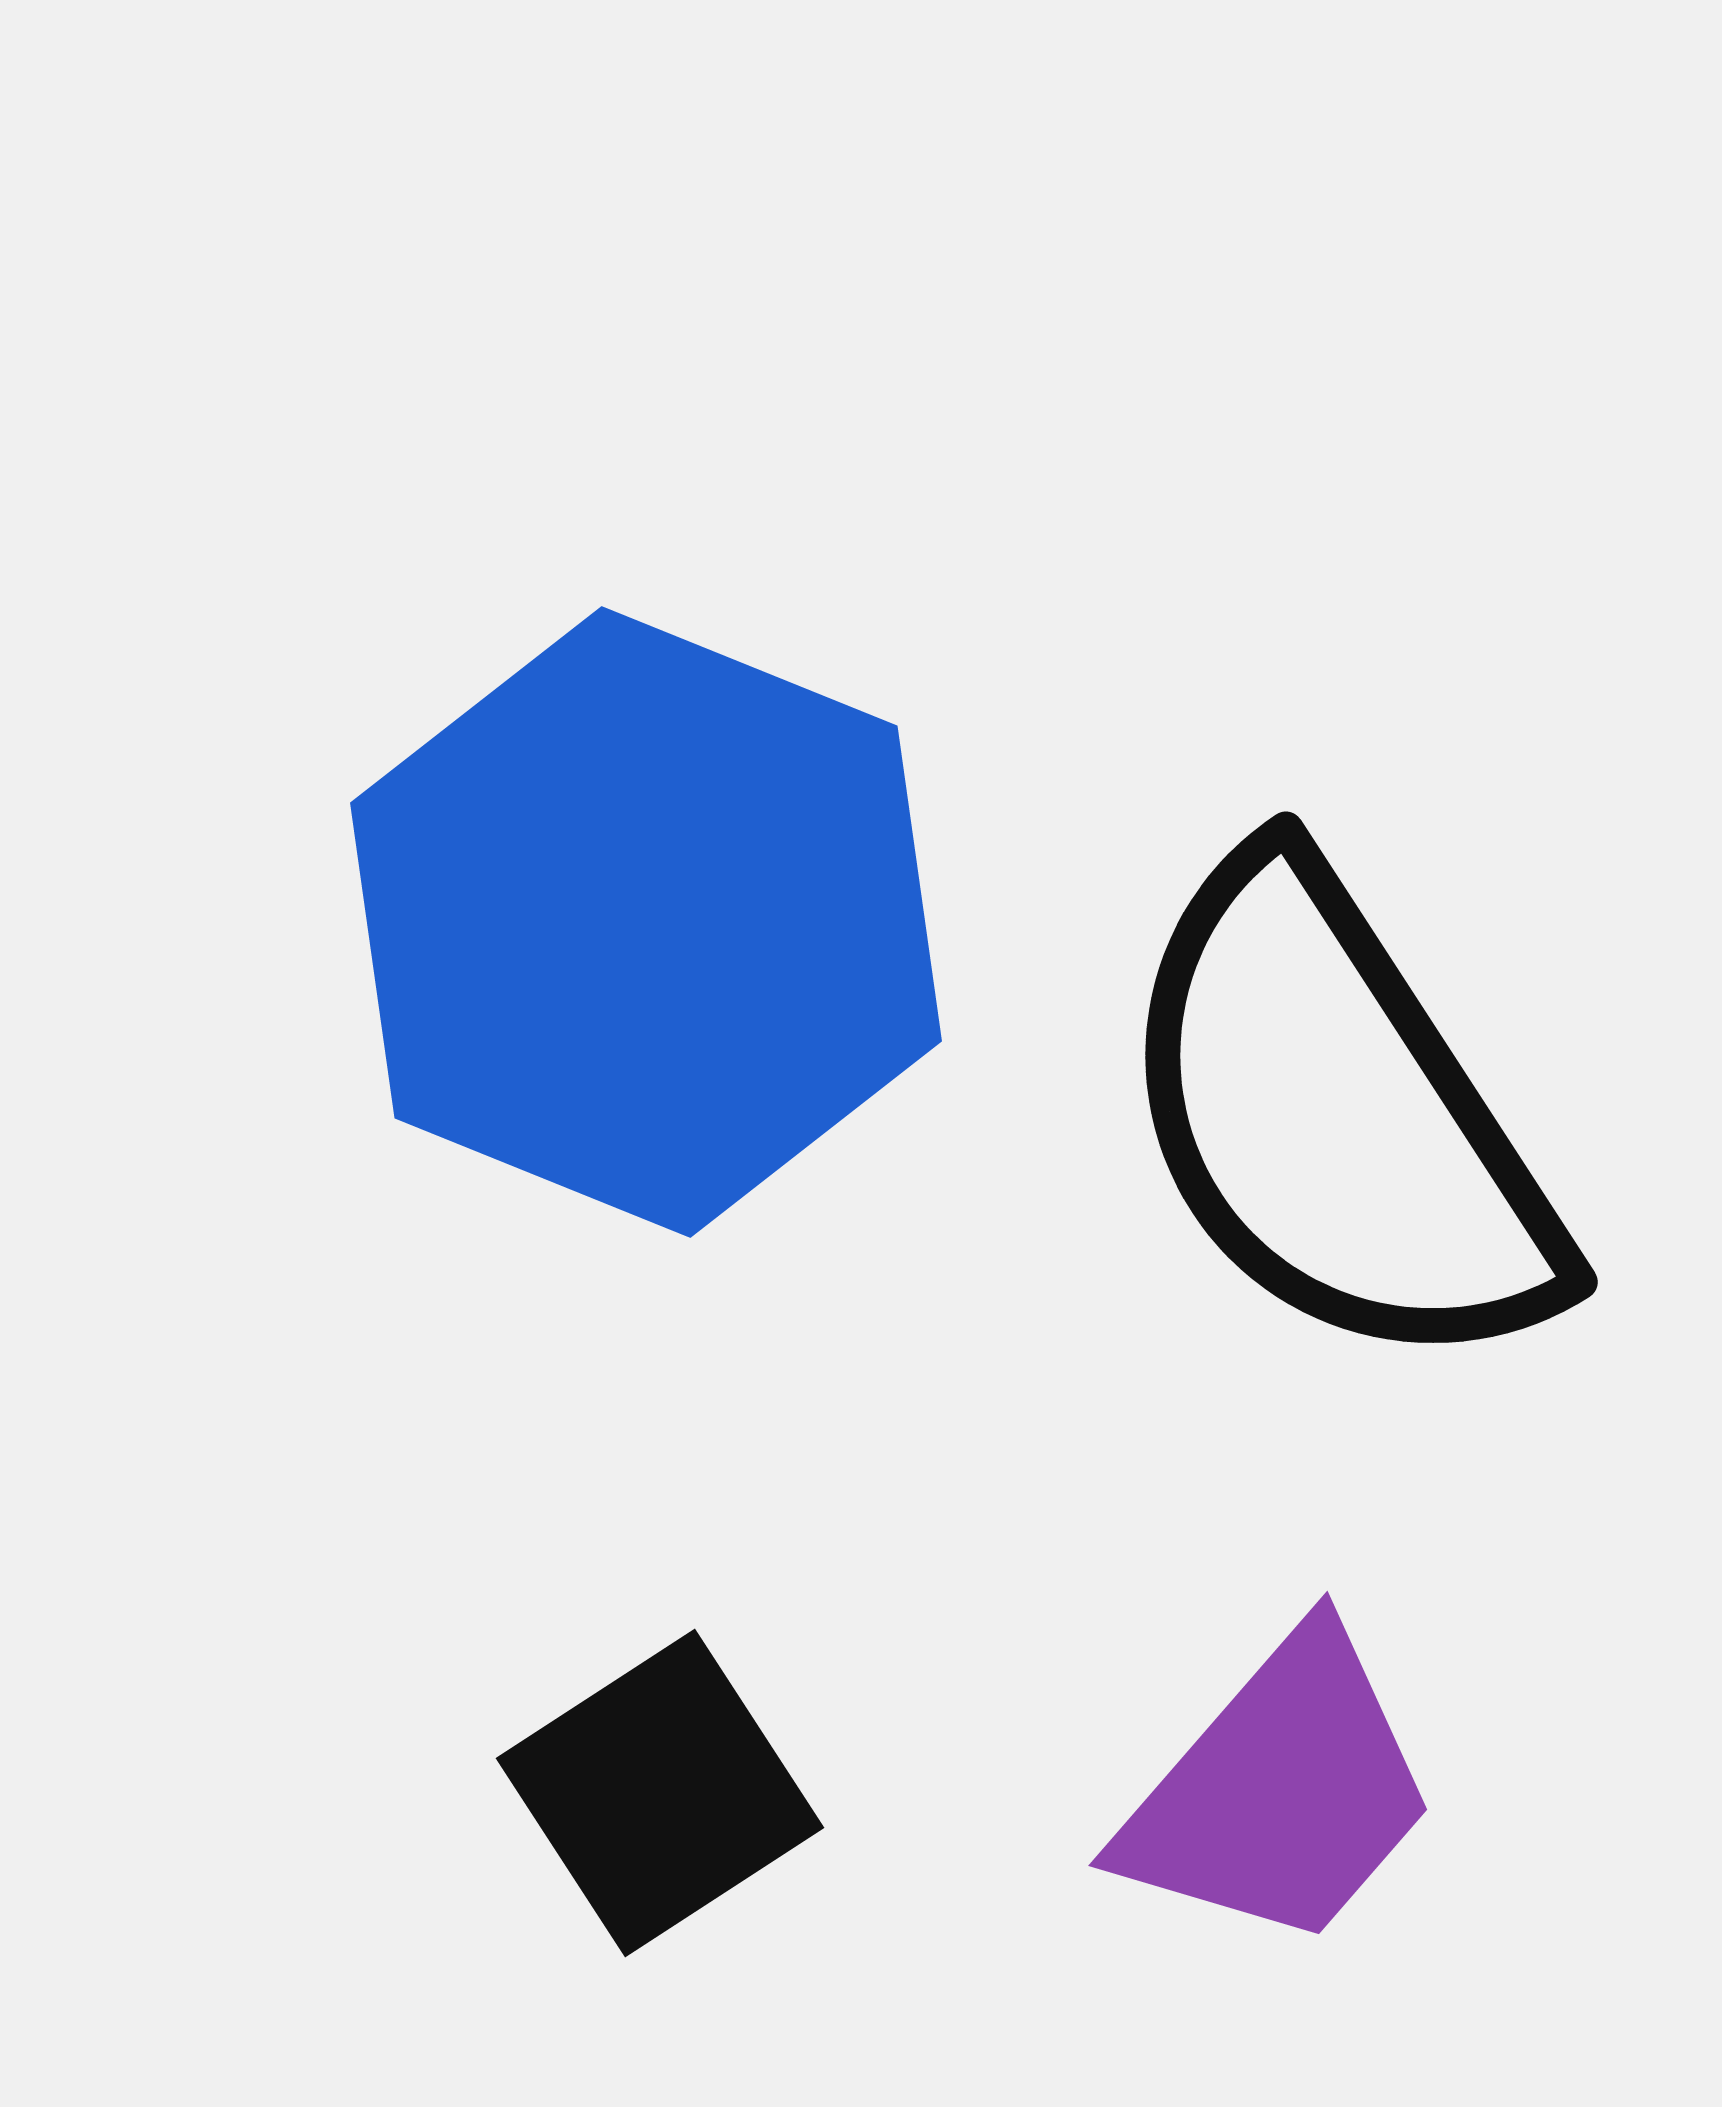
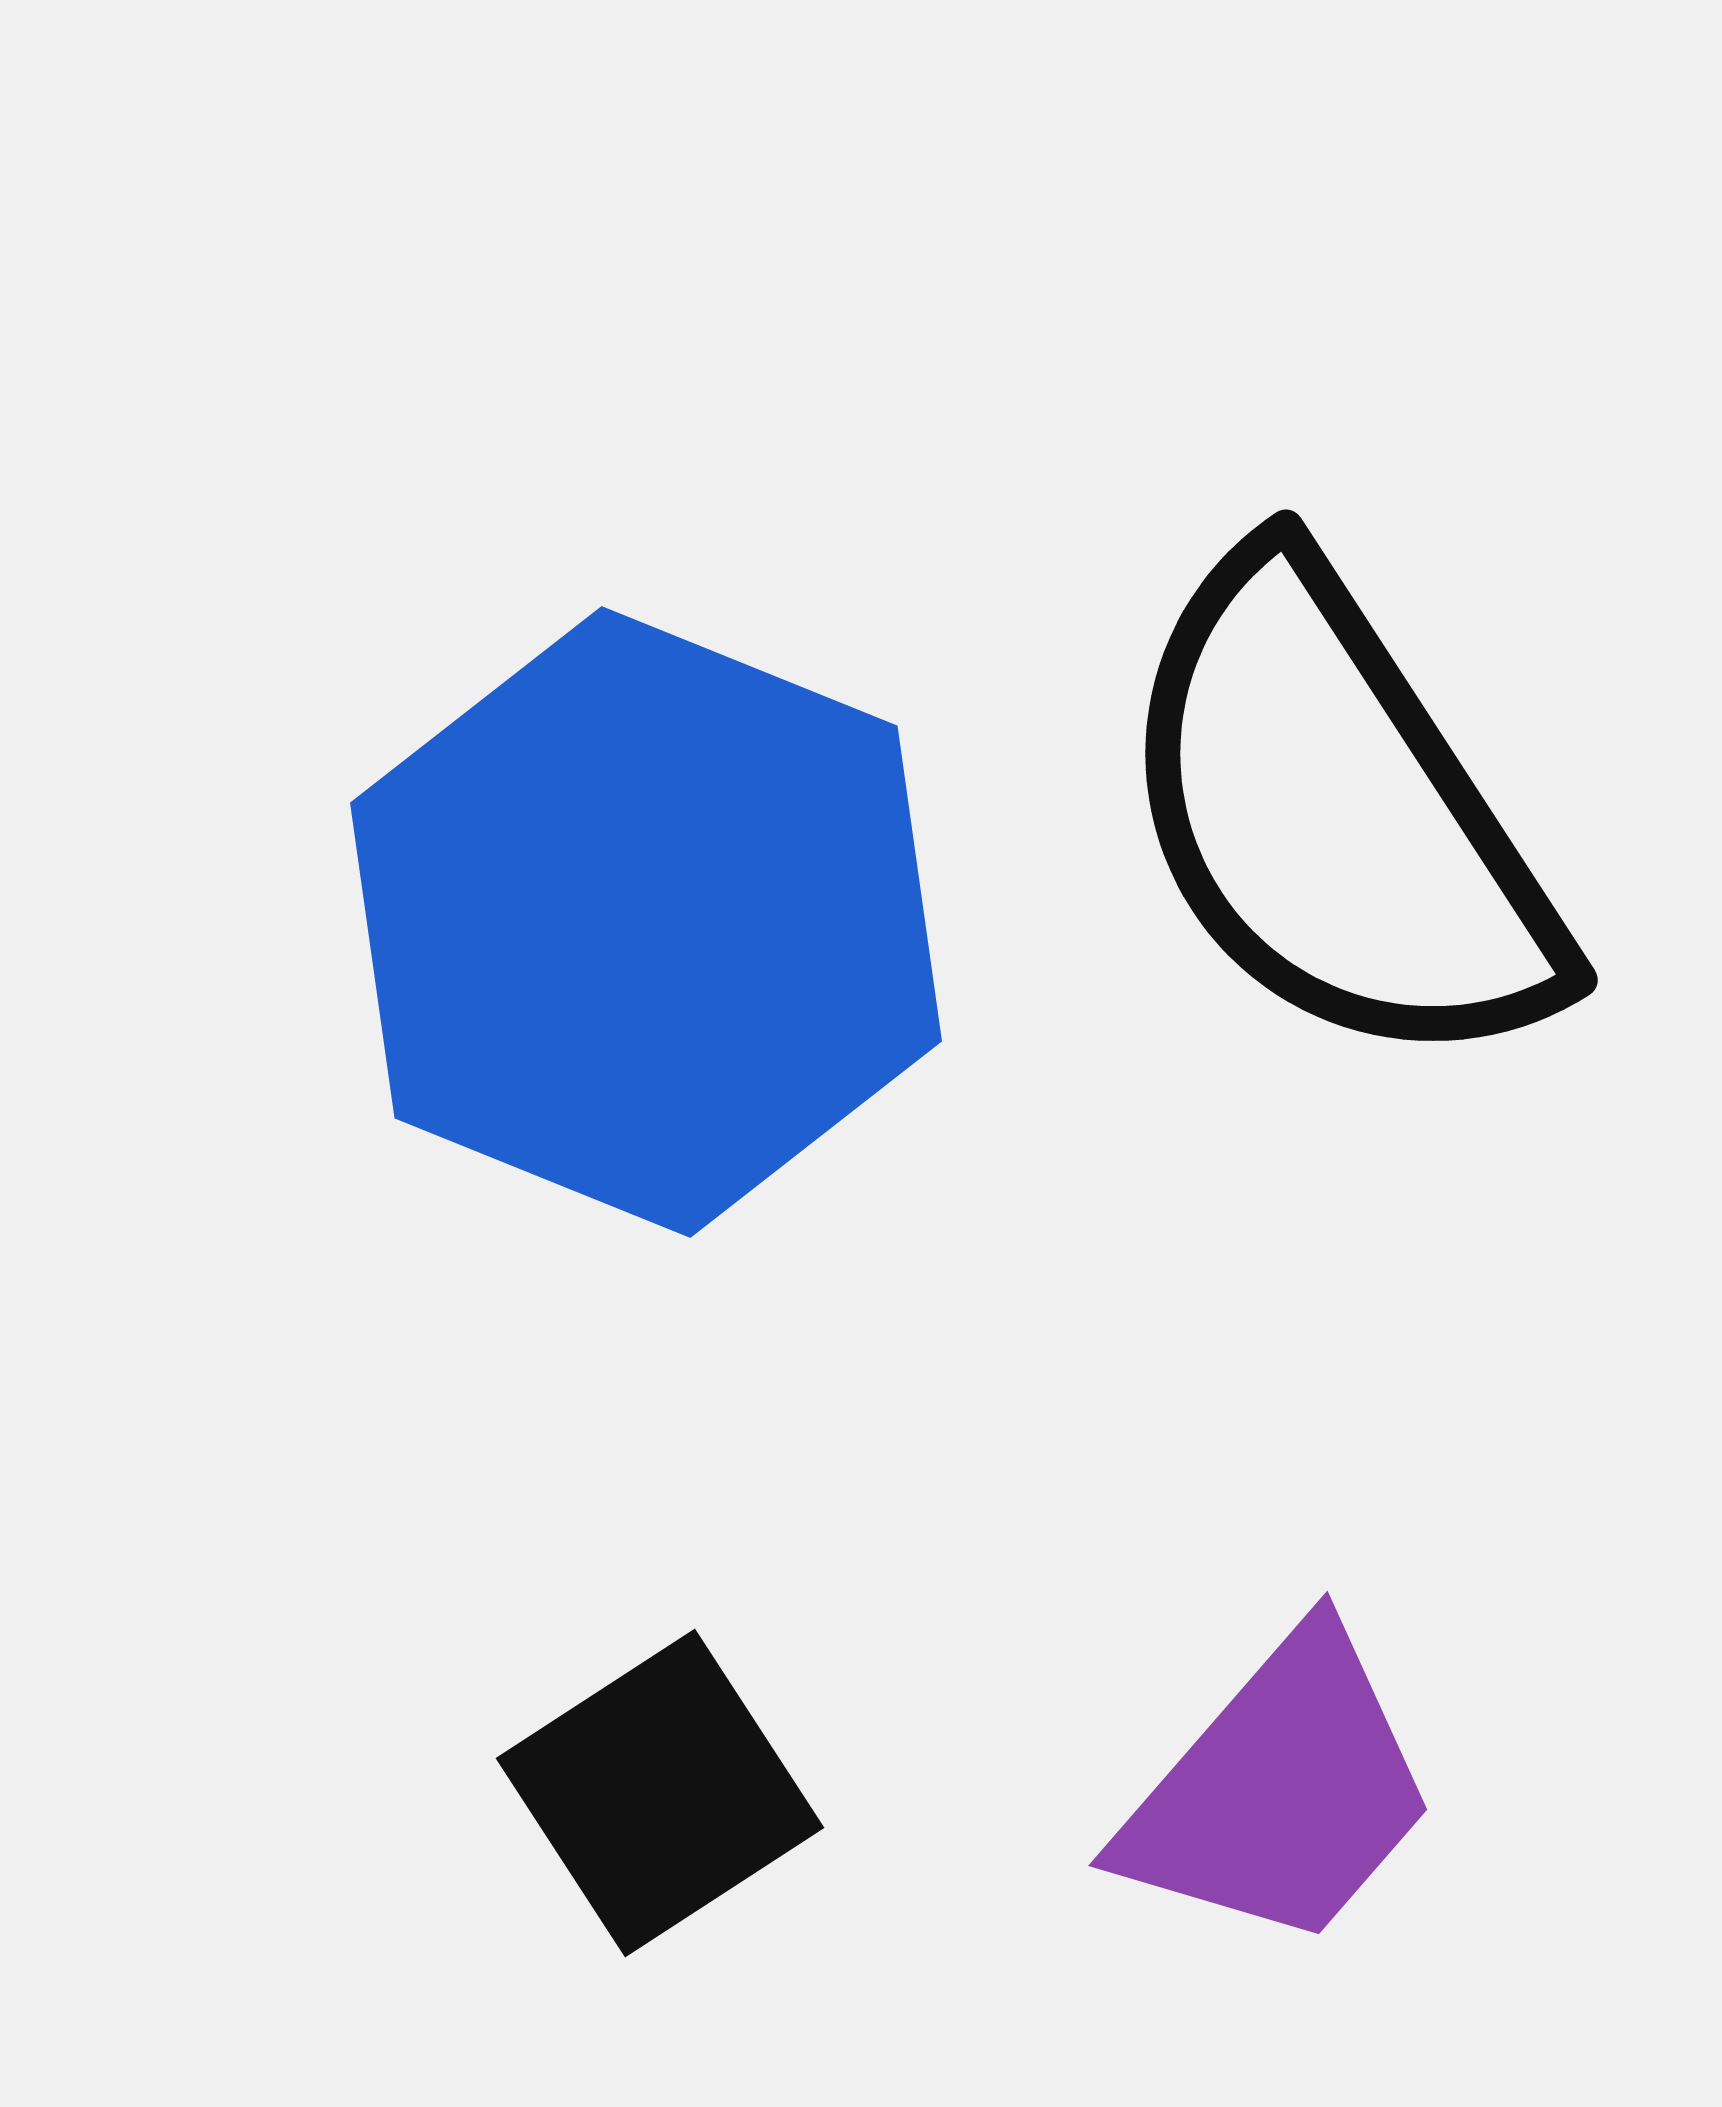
black semicircle: moved 302 px up
